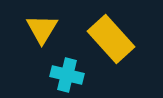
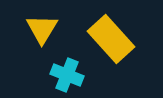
cyan cross: rotated 8 degrees clockwise
